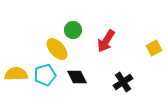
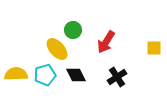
red arrow: moved 1 px down
yellow square: rotated 28 degrees clockwise
black diamond: moved 1 px left, 2 px up
black cross: moved 6 px left, 5 px up
